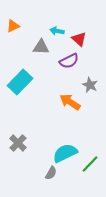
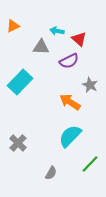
cyan semicircle: moved 5 px right, 17 px up; rotated 20 degrees counterclockwise
